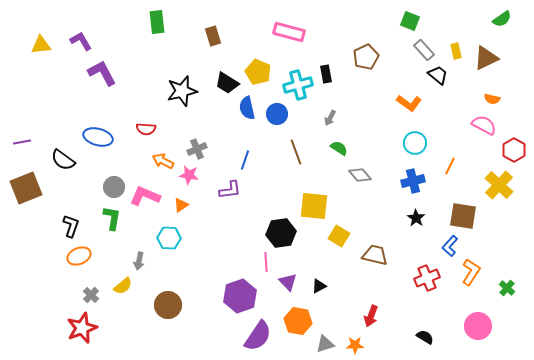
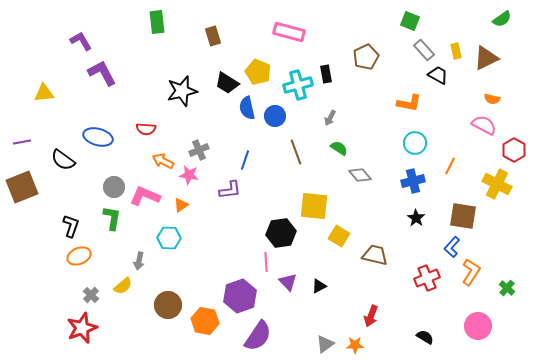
yellow triangle at (41, 45): moved 3 px right, 48 px down
black trapezoid at (438, 75): rotated 10 degrees counterclockwise
orange L-shape at (409, 103): rotated 25 degrees counterclockwise
blue circle at (277, 114): moved 2 px left, 2 px down
gray cross at (197, 149): moved 2 px right, 1 px down
yellow cross at (499, 185): moved 2 px left, 1 px up; rotated 16 degrees counterclockwise
brown square at (26, 188): moved 4 px left, 1 px up
blue L-shape at (450, 246): moved 2 px right, 1 px down
orange hexagon at (298, 321): moved 93 px left
gray triangle at (325, 344): rotated 18 degrees counterclockwise
